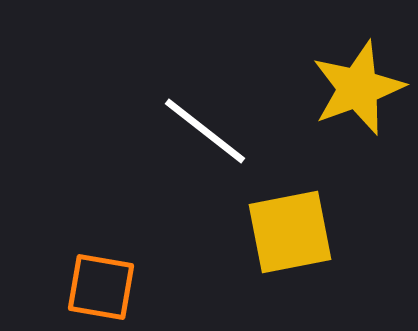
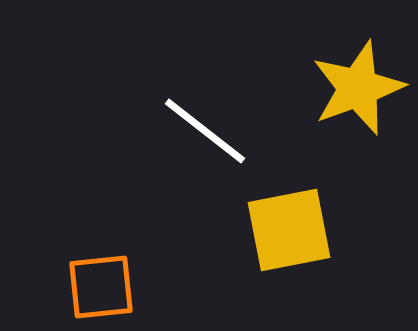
yellow square: moved 1 px left, 2 px up
orange square: rotated 16 degrees counterclockwise
